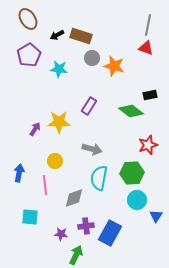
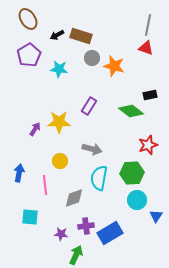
yellow circle: moved 5 px right
blue rectangle: rotated 30 degrees clockwise
